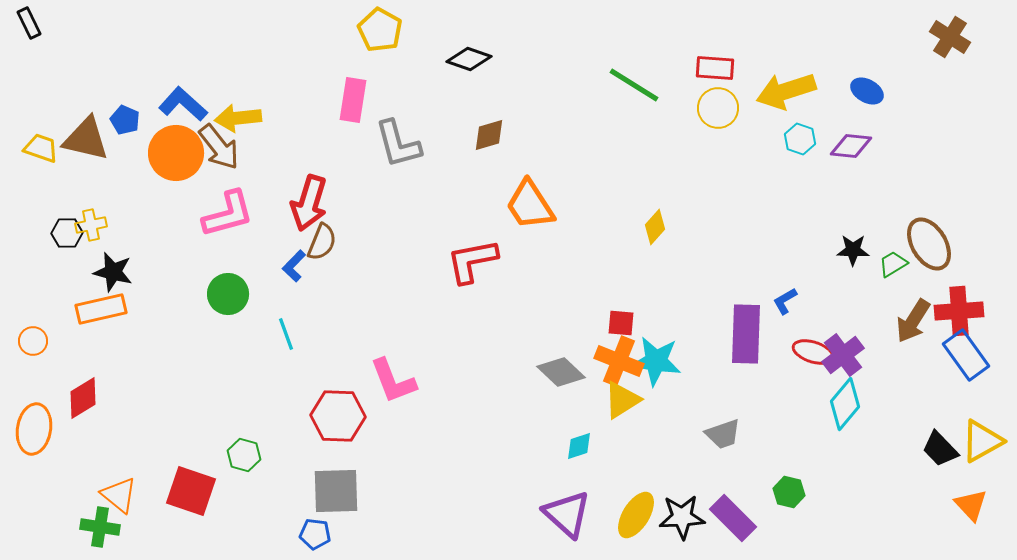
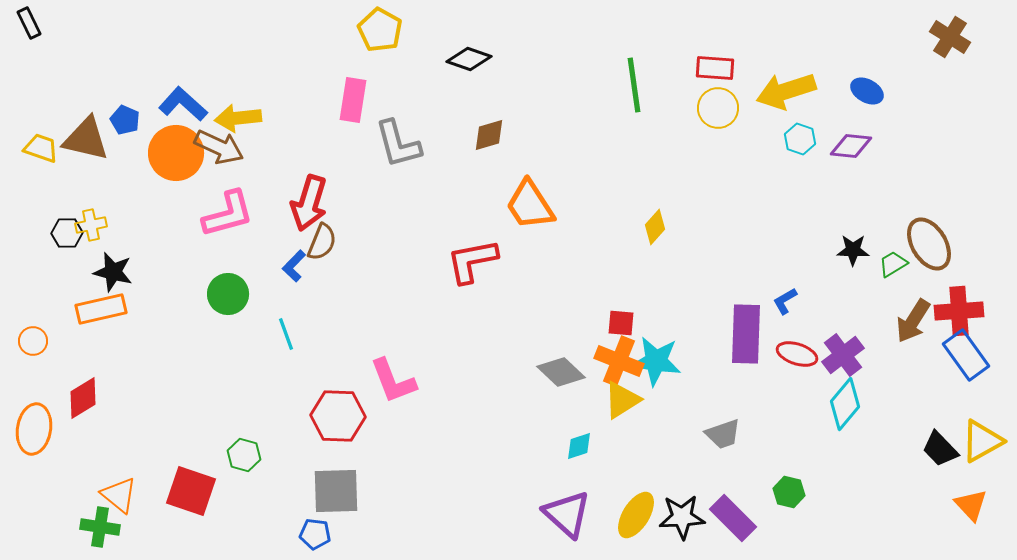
green line at (634, 85): rotated 50 degrees clockwise
brown arrow at (219, 147): rotated 27 degrees counterclockwise
red ellipse at (813, 352): moved 16 px left, 2 px down
